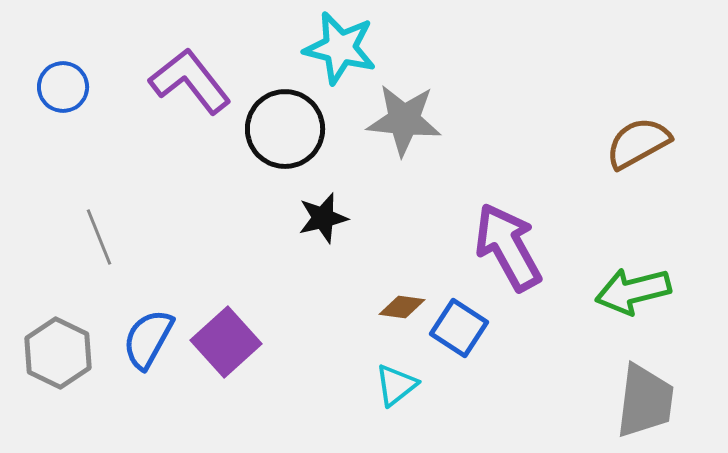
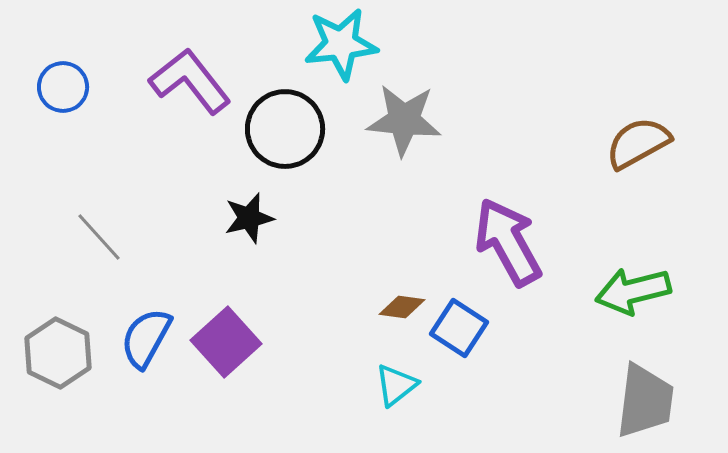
cyan star: moved 1 px right, 4 px up; rotated 20 degrees counterclockwise
black star: moved 74 px left
gray line: rotated 20 degrees counterclockwise
purple arrow: moved 5 px up
blue semicircle: moved 2 px left, 1 px up
